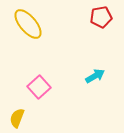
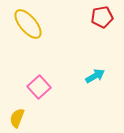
red pentagon: moved 1 px right
